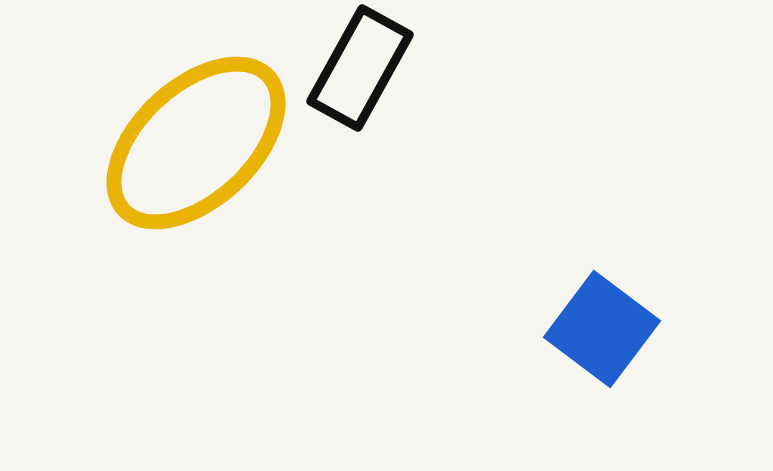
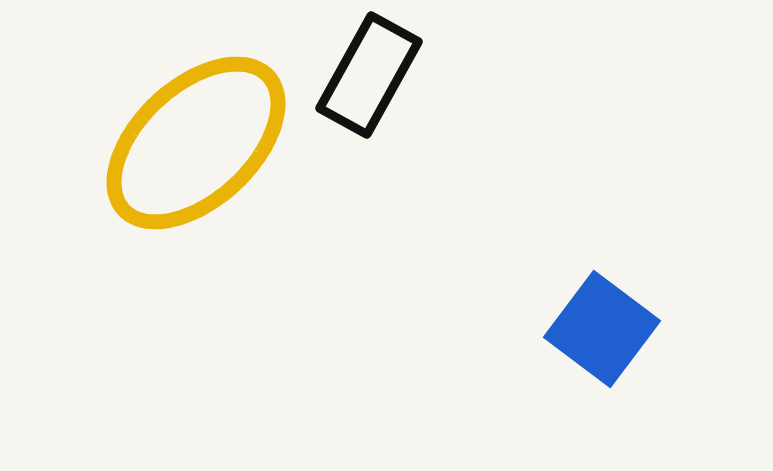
black rectangle: moved 9 px right, 7 px down
